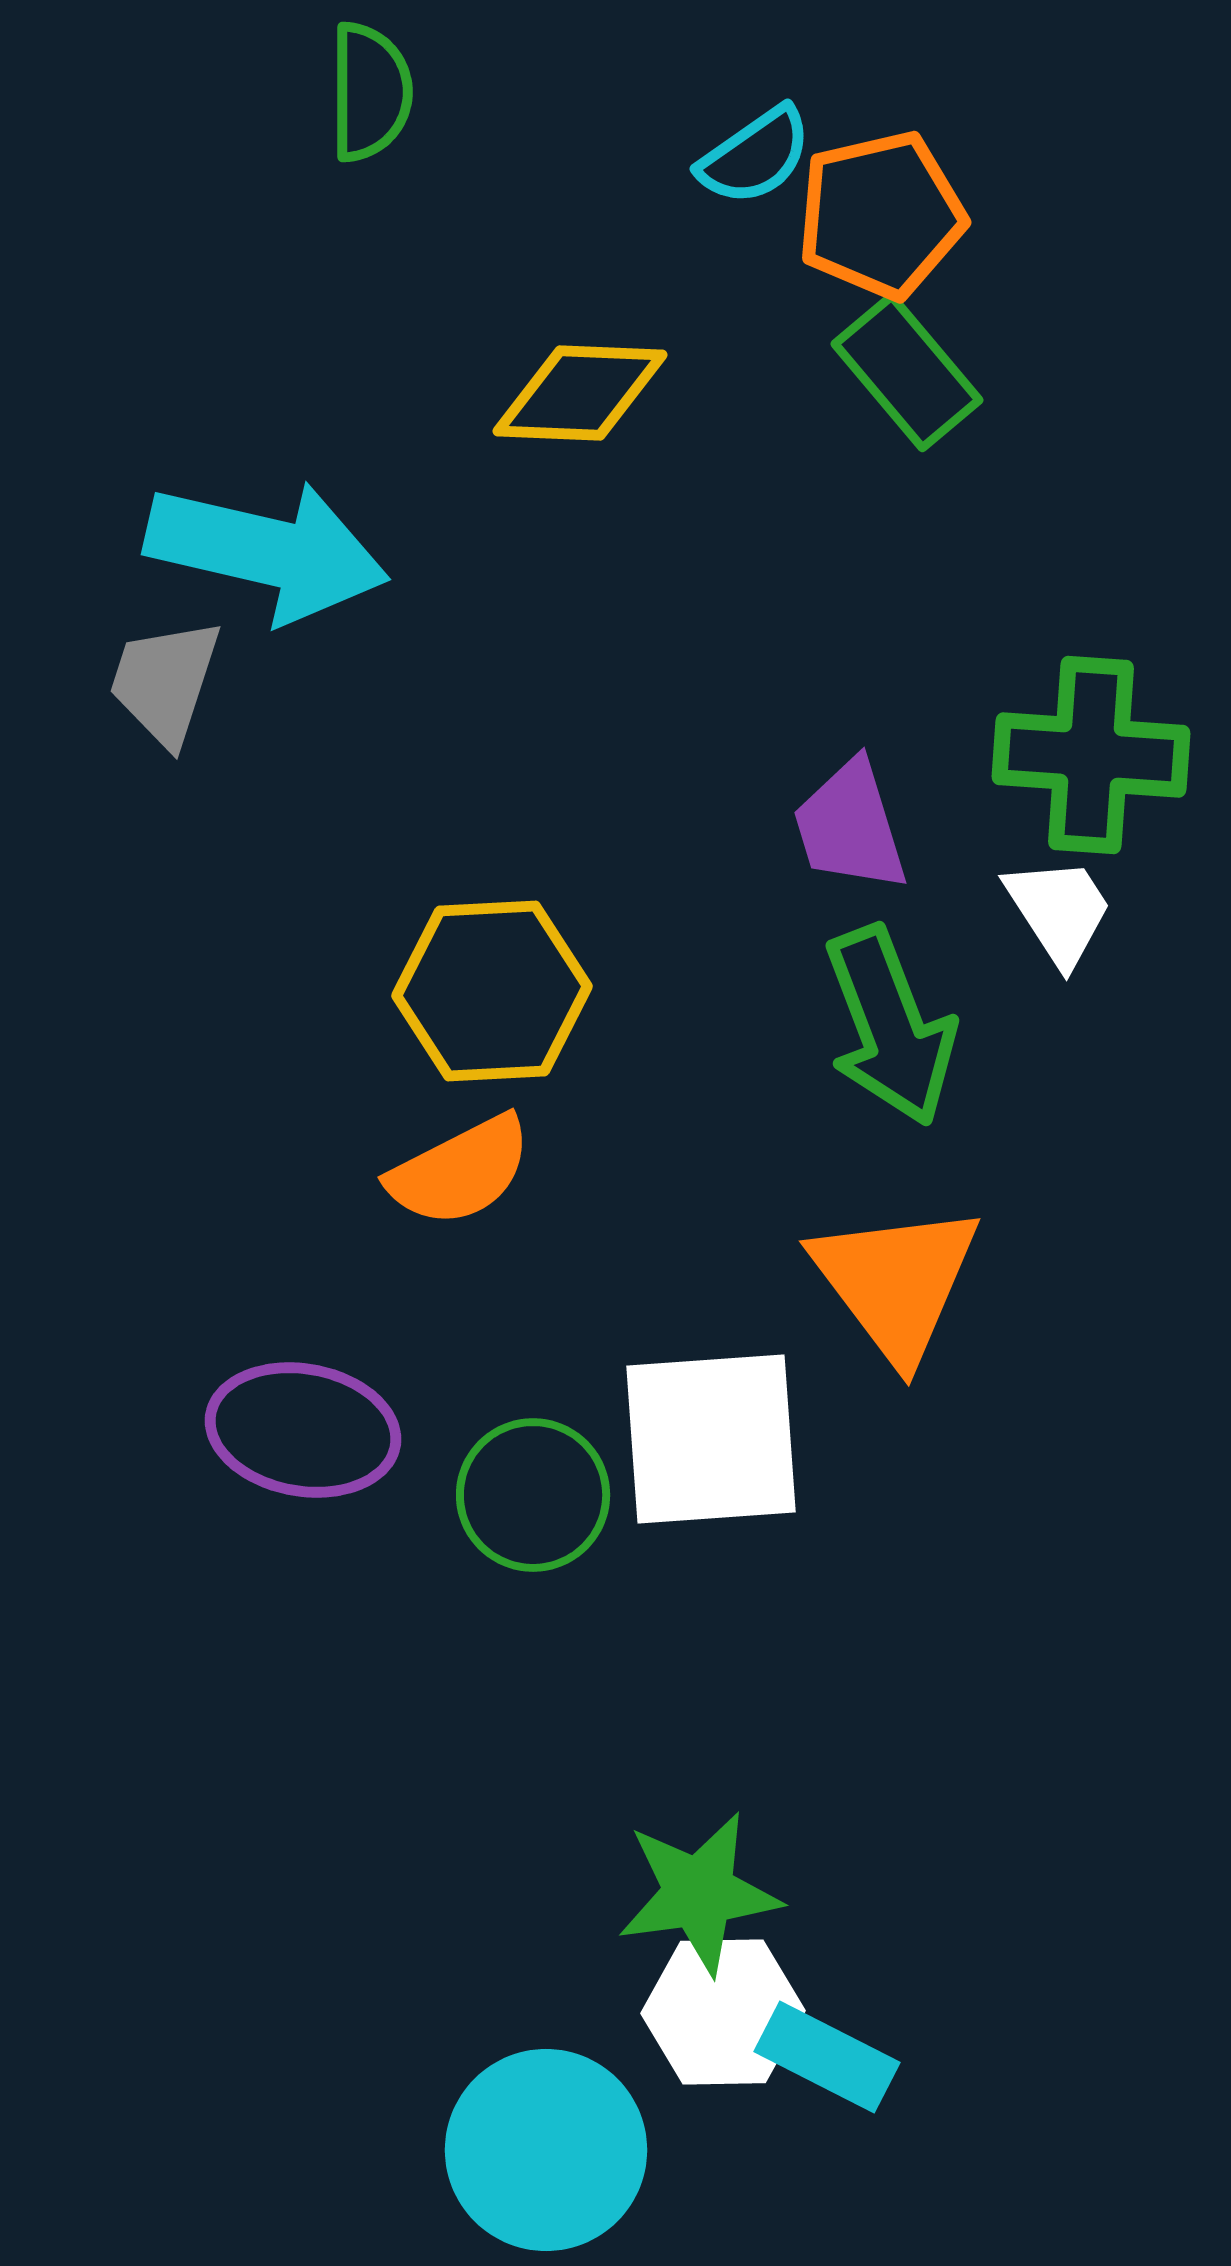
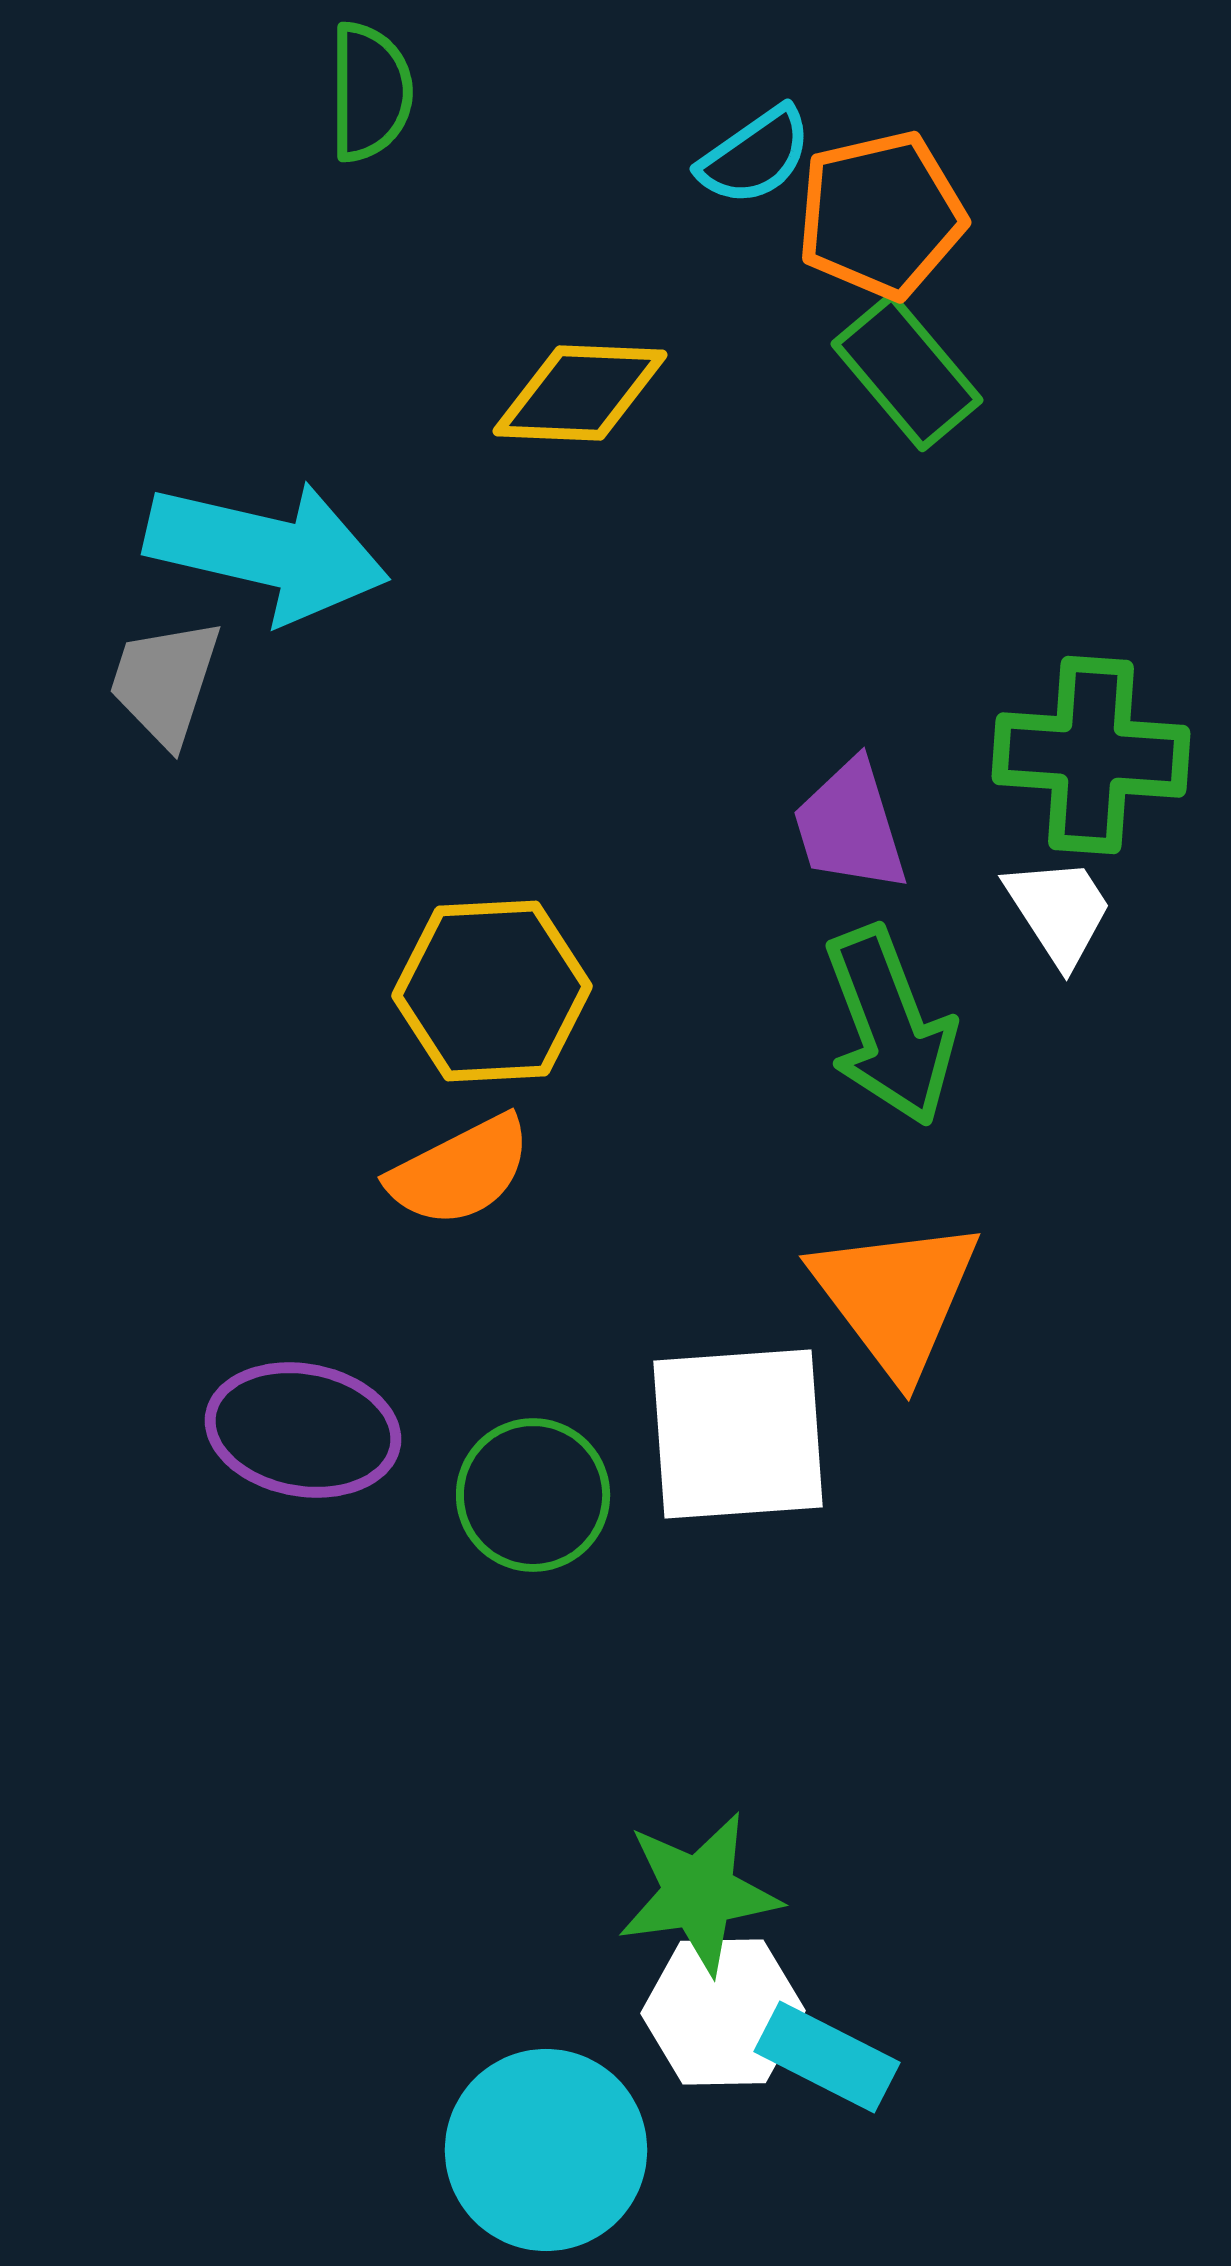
orange triangle: moved 15 px down
white square: moved 27 px right, 5 px up
